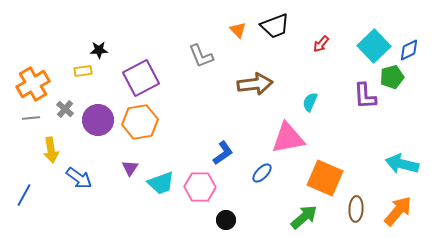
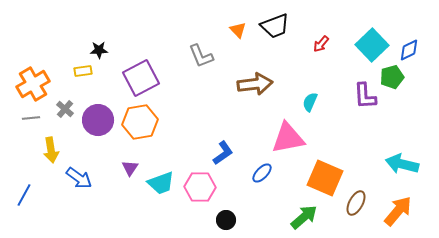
cyan square: moved 2 px left, 1 px up
brown ellipse: moved 6 px up; rotated 25 degrees clockwise
